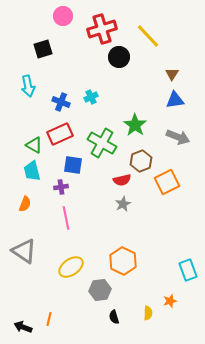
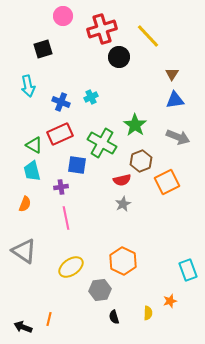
blue square: moved 4 px right
